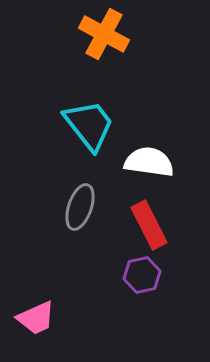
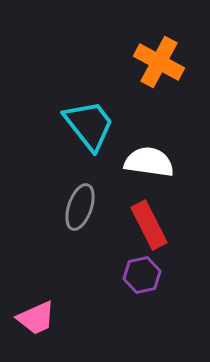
orange cross: moved 55 px right, 28 px down
